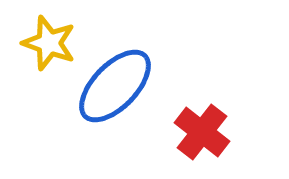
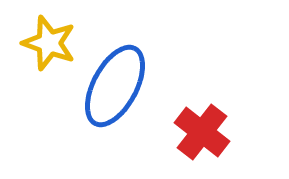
blue ellipse: rotated 16 degrees counterclockwise
